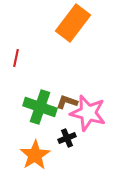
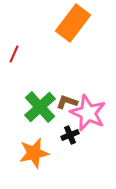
red line: moved 2 px left, 4 px up; rotated 12 degrees clockwise
green cross: rotated 28 degrees clockwise
pink star: rotated 9 degrees clockwise
black cross: moved 3 px right, 3 px up
orange star: moved 1 px left, 2 px up; rotated 20 degrees clockwise
